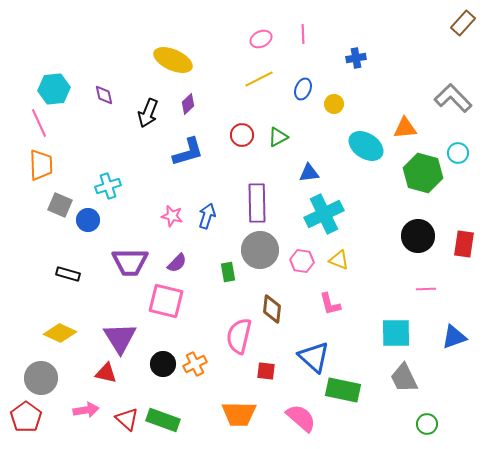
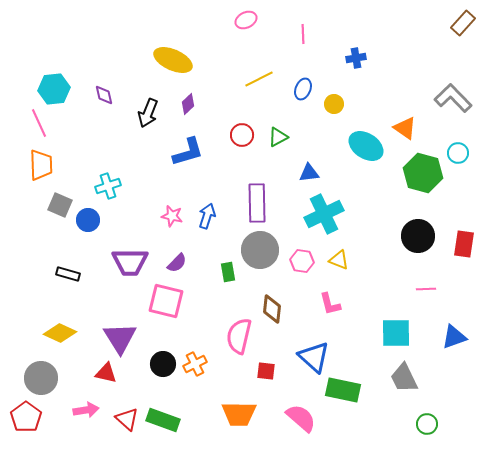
pink ellipse at (261, 39): moved 15 px left, 19 px up
orange triangle at (405, 128): rotated 40 degrees clockwise
